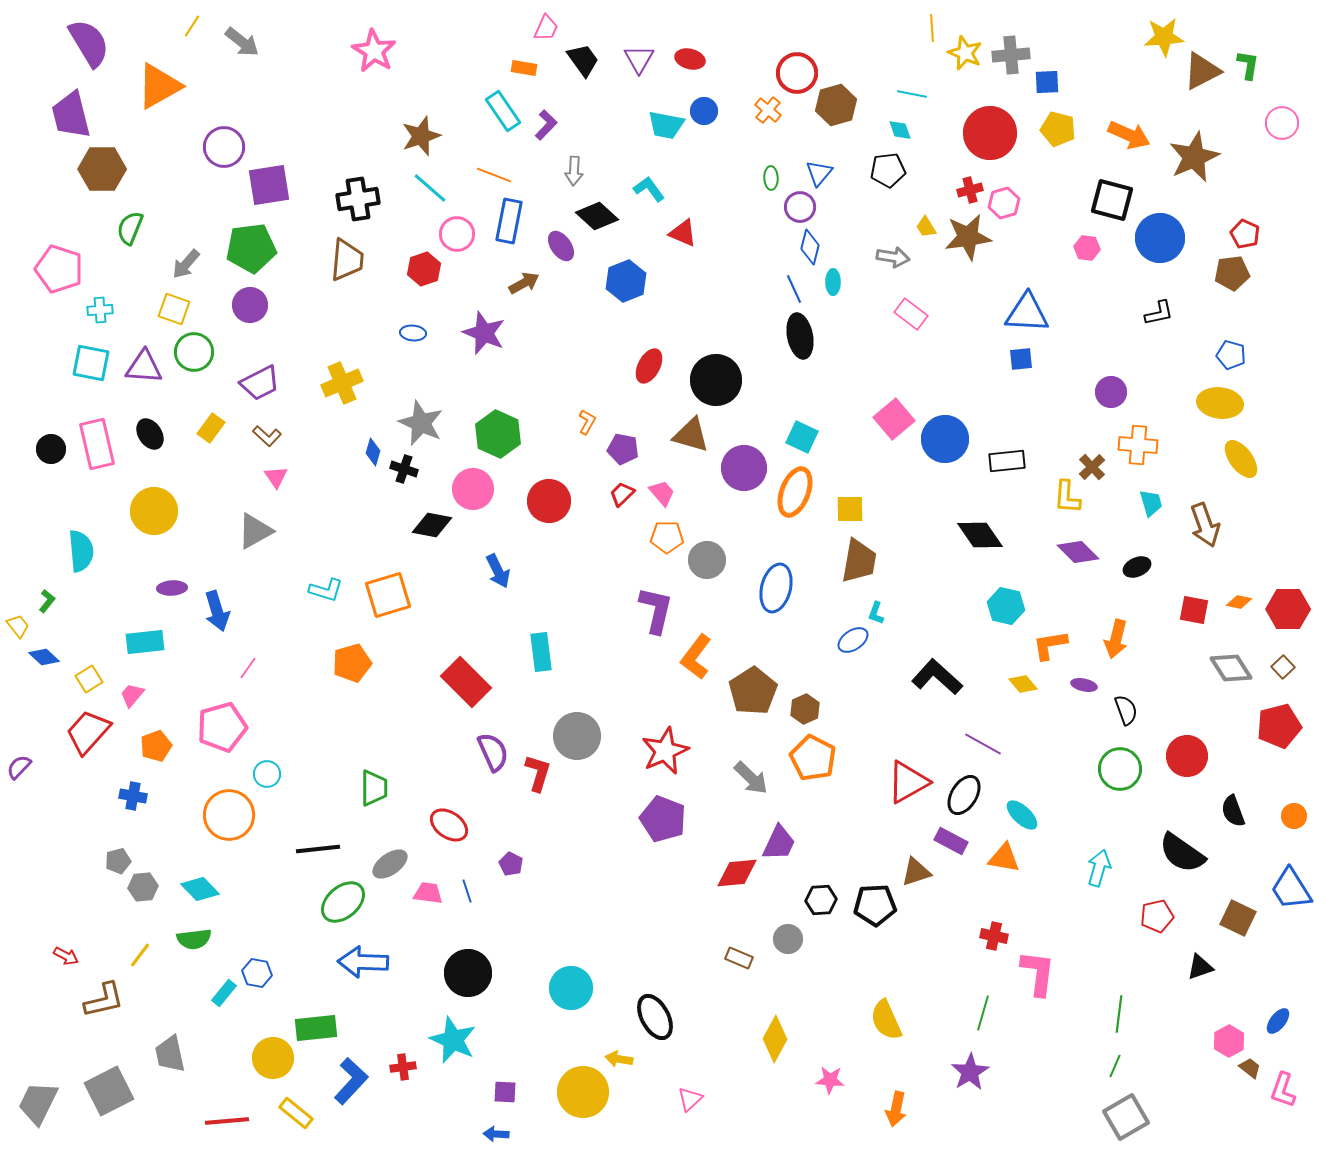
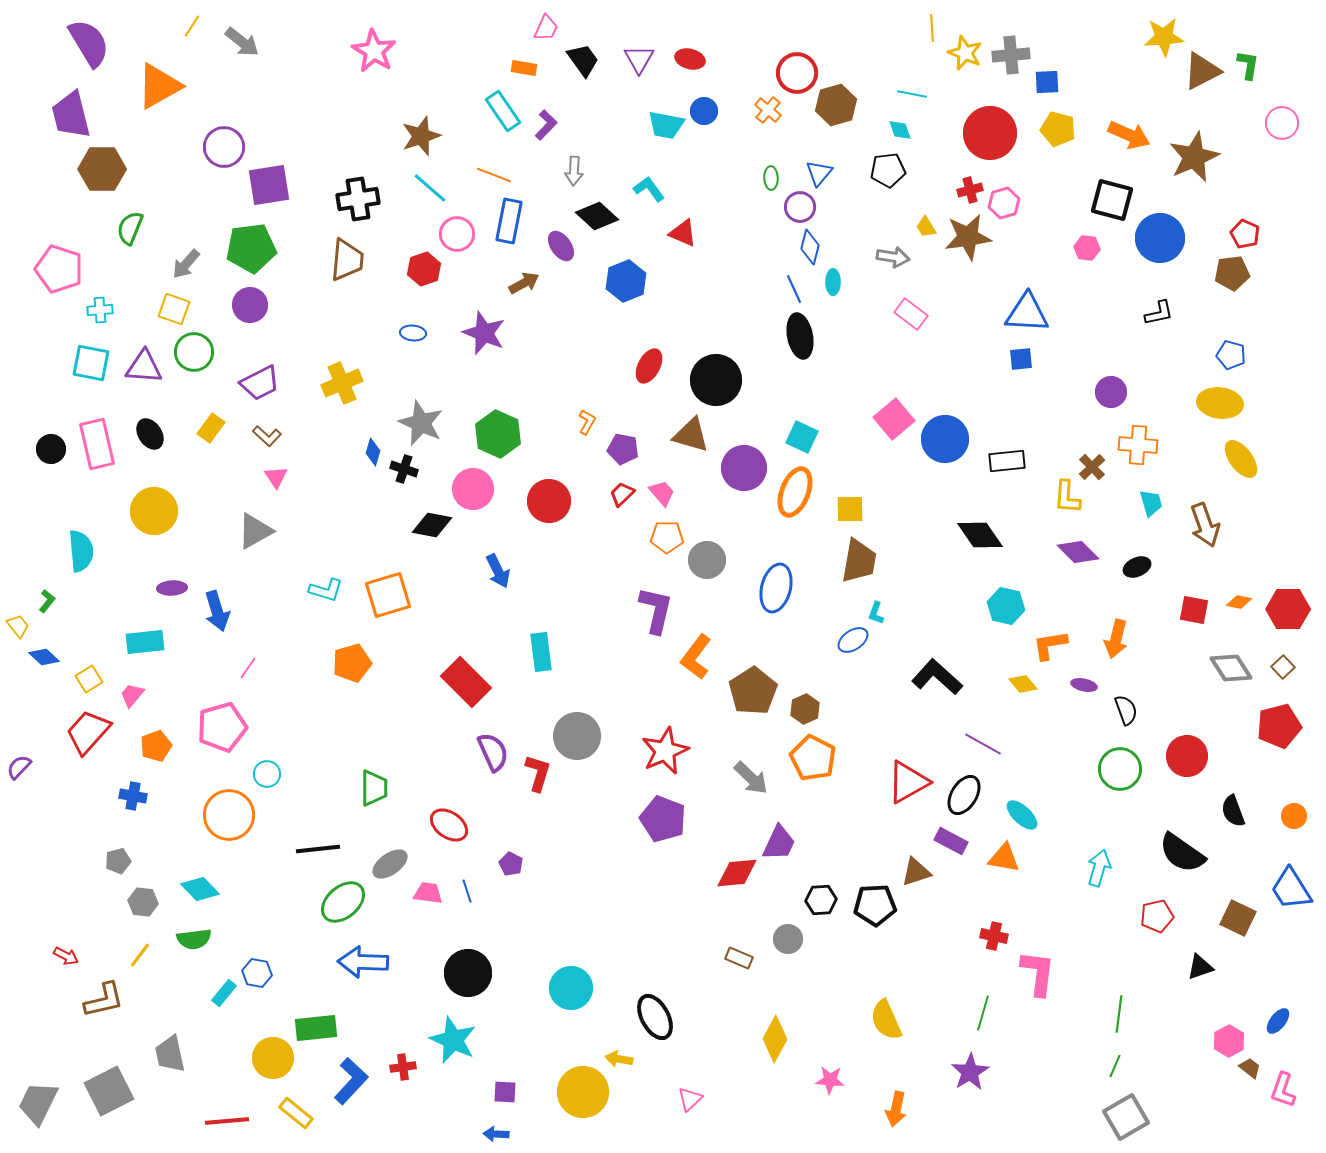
gray hexagon at (143, 887): moved 15 px down; rotated 12 degrees clockwise
